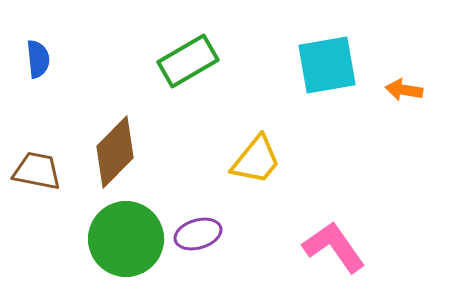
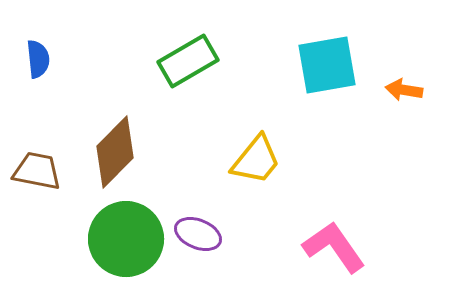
purple ellipse: rotated 39 degrees clockwise
